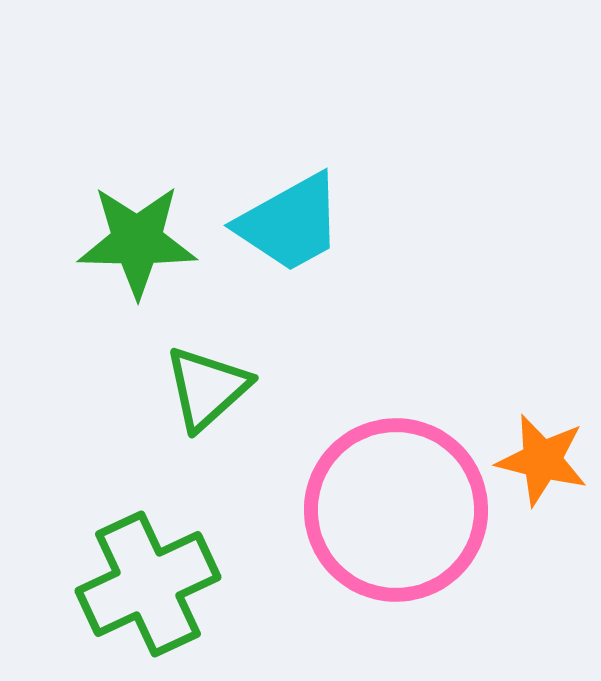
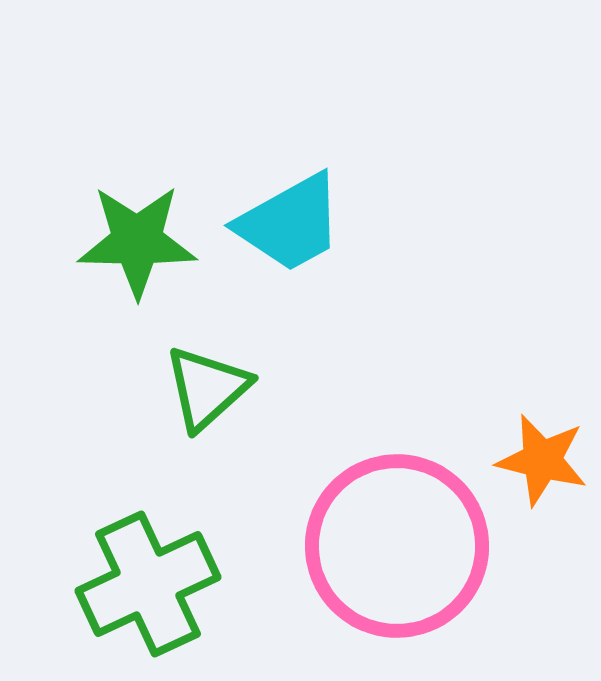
pink circle: moved 1 px right, 36 px down
